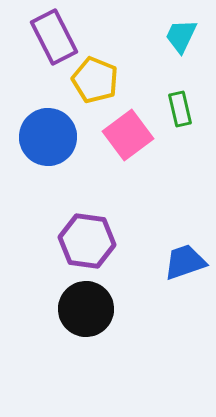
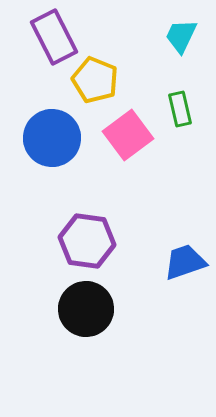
blue circle: moved 4 px right, 1 px down
